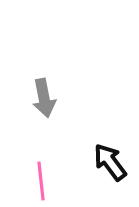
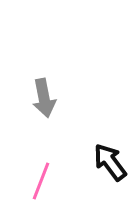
pink line: rotated 27 degrees clockwise
